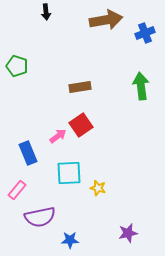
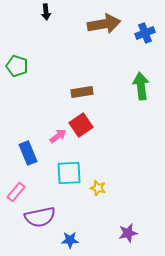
brown arrow: moved 2 px left, 4 px down
brown rectangle: moved 2 px right, 5 px down
pink rectangle: moved 1 px left, 2 px down
